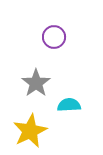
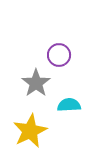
purple circle: moved 5 px right, 18 px down
